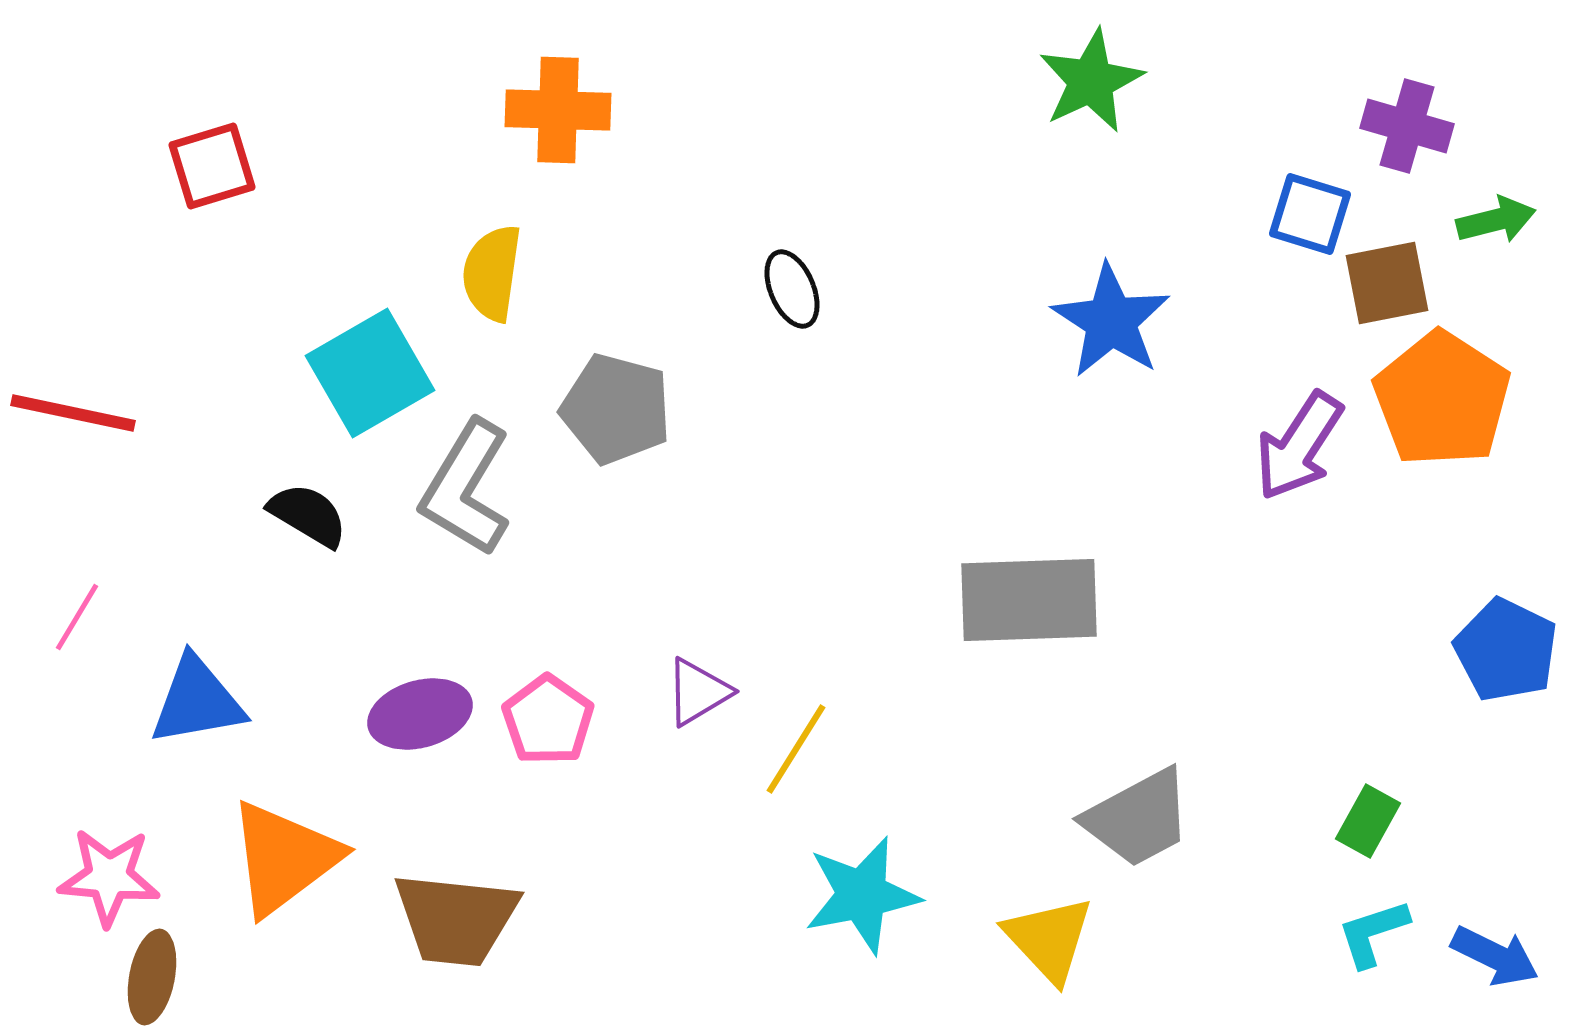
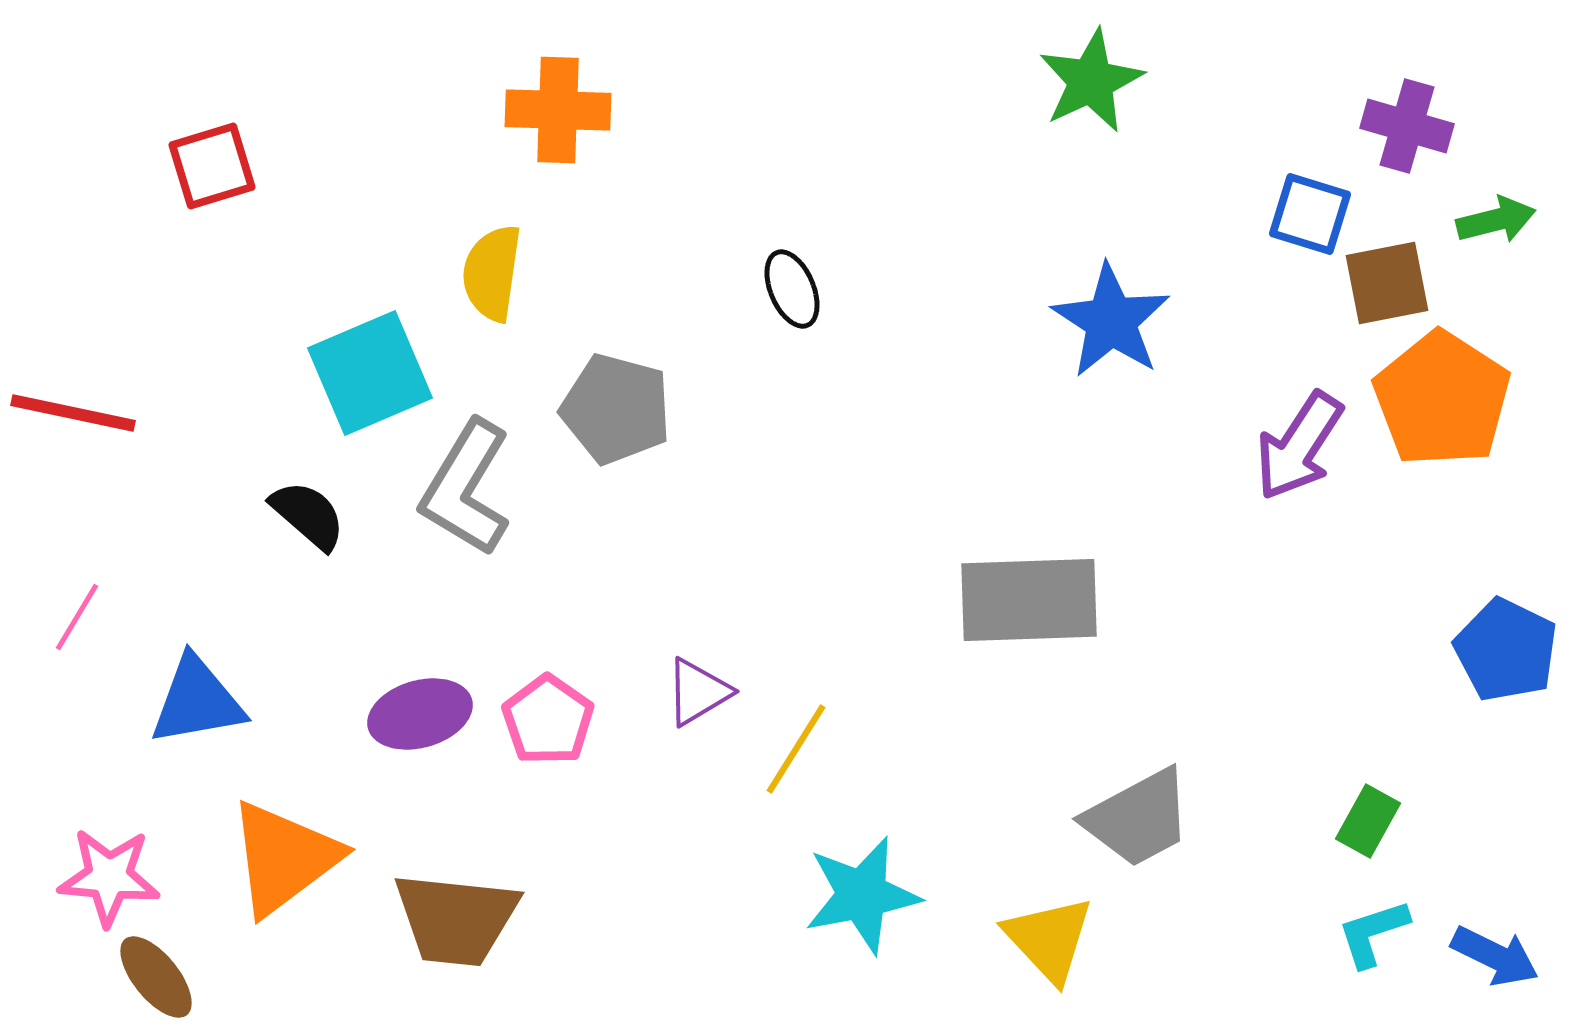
cyan square: rotated 7 degrees clockwise
black semicircle: rotated 10 degrees clockwise
brown ellipse: moved 4 px right; rotated 50 degrees counterclockwise
